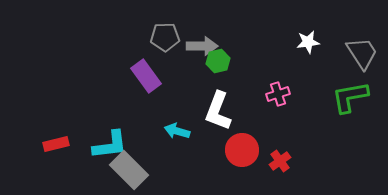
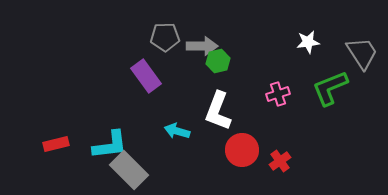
green L-shape: moved 20 px left, 9 px up; rotated 12 degrees counterclockwise
